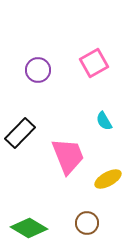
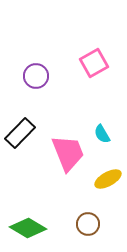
purple circle: moved 2 px left, 6 px down
cyan semicircle: moved 2 px left, 13 px down
pink trapezoid: moved 3 px up
brown circle: moved 1 px right, 1 px down
green diamond: moved 1 px left
